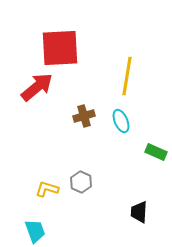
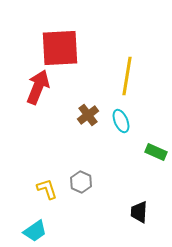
red arrow: moved 1 px right; rotated 28 degrees counterclockwise
brown cross: moved 4 px right, 1 px up; rotated 20 degrees counterclockwise
yellow L-shape: rotated 55 degrees clockwise
cyan trapezoid: rotated 75 degrees clockwise
